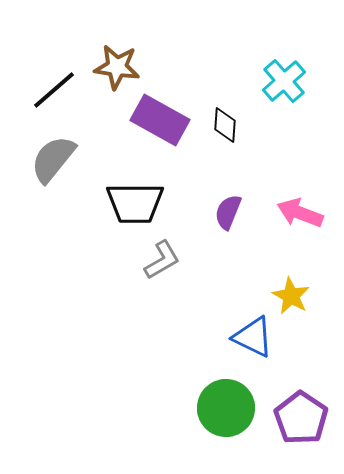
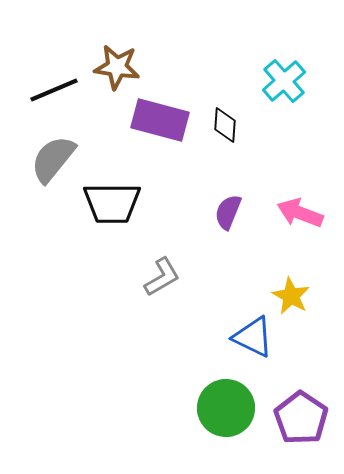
black line: rotated 18 degrees clockwise
purple rectangle: rotated 14 degrees counterclockwise
black trapezoid: moved 23 px left
gray L-shape: moved 17 px down
